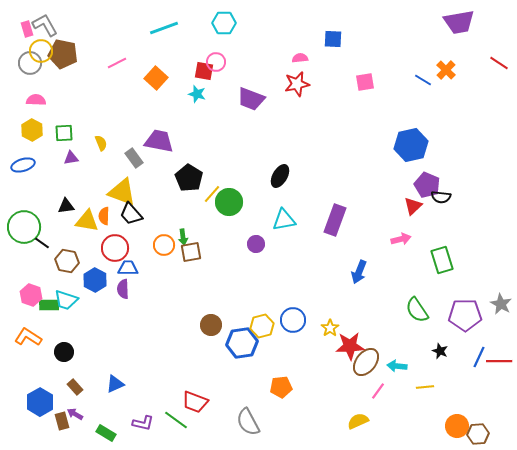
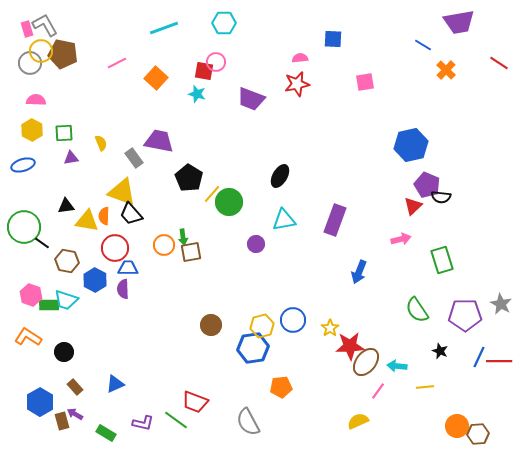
blue line at (423, 80): moved 35 px up
blue hexagon at (242, 343): moved 11 px right, 5 px down
